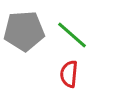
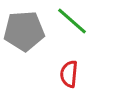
green line: moved 14 px up
